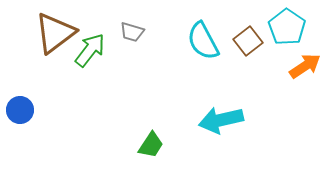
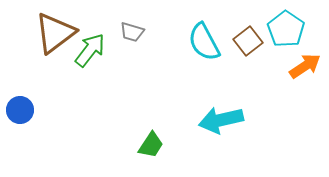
cyan pentagon: moved 1 px left, 2 px down
cyan semicircle: moved 1 px right, 1 px down
